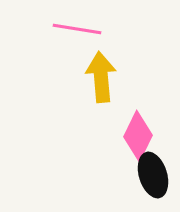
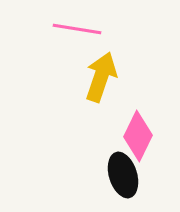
yellow arrow: rotated 24 degrees clockwise
black ellipse: moved 30 px left
